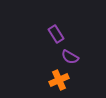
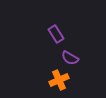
purple semicircle: moved 1 px down
